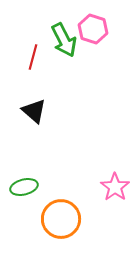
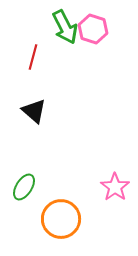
green arrow: moved 1 px right, 13 px up
green ellipse: rotated 44 degrees counterclockwise
